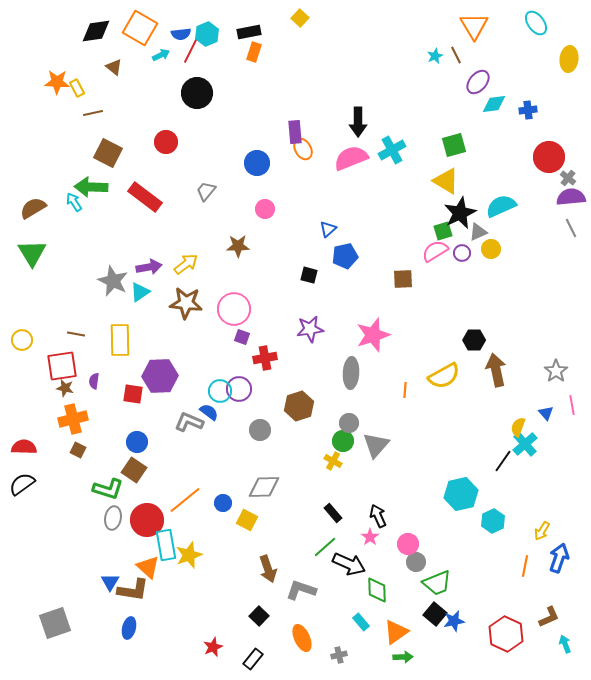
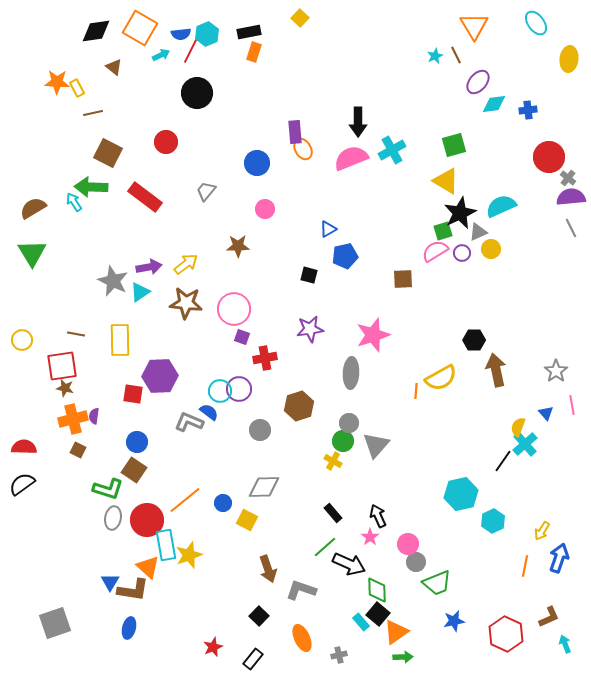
blue triangle at (328, 229): rotated 12 degrees clockwise
yellow semicircle at (444, 376): moved 3 px left, 2 px down
purple semicircle at (94, 381): moved 35 px down
orange line at (405, 390): moved 11 px right, 1 px down
black square at (435, 614): moved 57 px left
